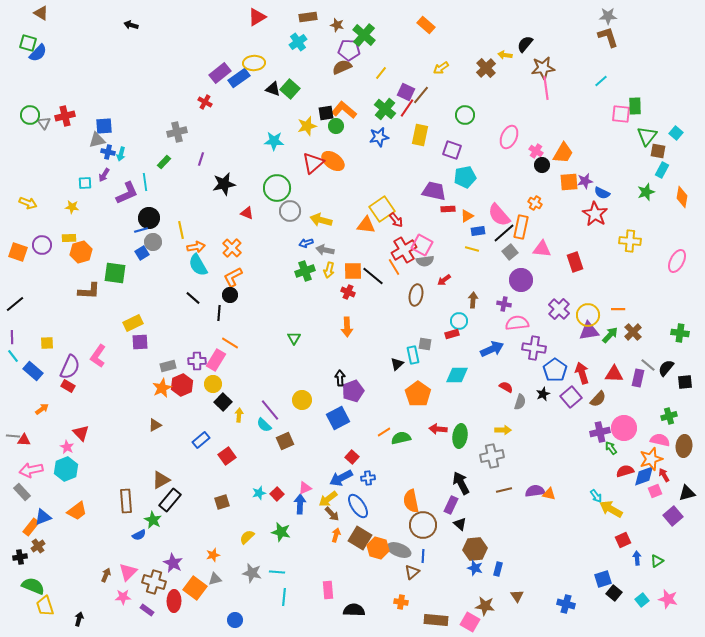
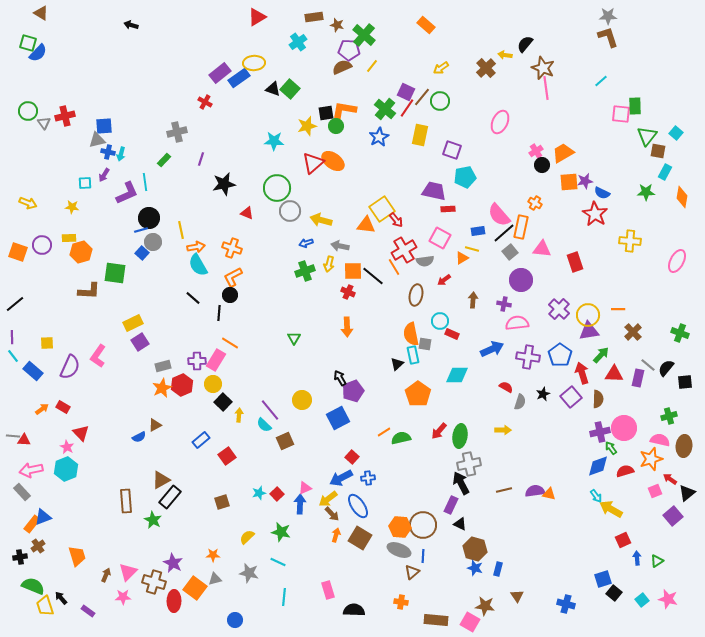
brown rectangle at (308, 17): moved 6 px right
brown star at (543, 68): rotated 30 degrees clockwise
yellow line at (381, 73): moved 9 px left, 7 px up
brown line at (421, 95): moved 1 px right, 2 px down
orange L-shape at (344, 110): rotated 30 degrees counterclockwise
green circle at (30, 115): moved 2 px left, 4 px up
green circle at (465, 115): moved 25 px left, 14 px up
blue star at (379, 137): rotated 18 degrees counterclockwise
pink ellipse at (509, 137): moved 9 px left, 15 px up
pink cross at (536, 151): rotated 24 degrees clockwise
orange trapezoid at (563, 153): rotated 150 degrees counterclockwise
green rectangle at (164, 162): moved 2 px up
cyan rectangle at (662, 170): moved 3 px right, 2 px down
green star at (646, 192): rotated 18 degrees clockwise
orange triangle at (467, 216): moved 5 px left, 42 px down
pink square at (422, 245): moved 18 px right, 7 px up
orange cross at (232, 248): rotated 24 degrees counterclockwise
gray arrow at (325, 250): moved 15 px right, 4 px up
blue square at (142, 253): rotated 16 degrees counterclockwise
yellow arrow at (329, 270): moved 6 px up
cyan circle at (459, 321): moved 19 px left
green cross at (680, 333): rotated 12 degrees clockwise
red rectangle at (452, 334): rotated 40 degrees clockwise
green arrow at (610, 335): moved 9 px left, 20 px down
purple square at (140, 342): rotated 30 degrees counterclockwise
purple cross at (534, 348): moved 6 px left, 9 px down
gray rectangle at (168, 366): moved 5 px left
blue pentagon at (555, 370): moved 5 px right, 15 px up
black arrow at (340, 378): rotated 28 degrees counterclockwise
red rectangle at (68, 386): moved 5 px left, 21 px down
brown semicircle at (598, 399): rotated 42 degrees counterclockwise
red arrow at (438, 429): moved 1 px right, 2 px down; rotated 54 degrees counterclockwise
gray cross at (492, 456): moved 23 px left, 8 px down
red arrow at (664, 475): moved 6 px right, 4 px down; rotated 24 degrees counterclockwise
blue diamond at (644, 476): moved 46 px left, 10 px up
black triangle at (687, 493): rotated 24 degrees counterclockwise
black rectangle at (170, 500): moved 3 px up
orange semicircle at (411, 501): moved 167 px up
orange trapezoid at (77, 511): moved 45 px down; rotated 70 degrees counterclockwise
black triangle at (460, 524): rotated 16 degrees counterclockwise
orange rectangle at (31, 527): moved 1 px right, 3 px up
blue semicircle at (139, 535): moved 98 px up
orange hexagon at (378, 548): moved 22 px right, 21 px up; rotated 10 degrees counterclockwise
brown hexagon at (475, 549): rotated 20 degrees clockwise
orange star at (213, 555): rotated 16 degrees clockwise
cyan line at (277, 572): moved 1 px right, 10 px up; rotated 21 degrees clockwise
gray star at (252, 573): moved 3 px left
pink rectangle at (328, 590): rotated 12 degrees counterclockwise
purple rectangle at (147, 610): moved 59 px left, 1 px down
black arrow at (79, 619): moved 18 px left, 21 px up; rotated 56 degrees counterclockwise
